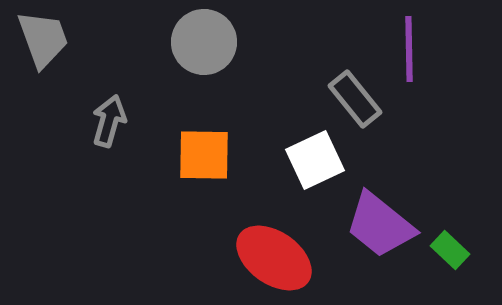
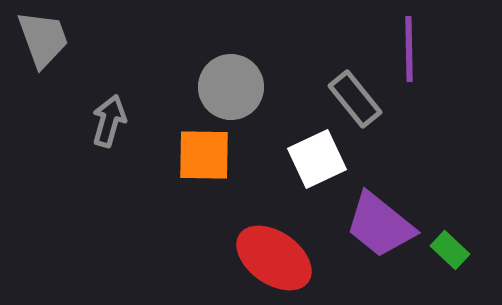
gray circle: moved 27 px right, 45 px down
white square: moved 2 px right, 1 px up
